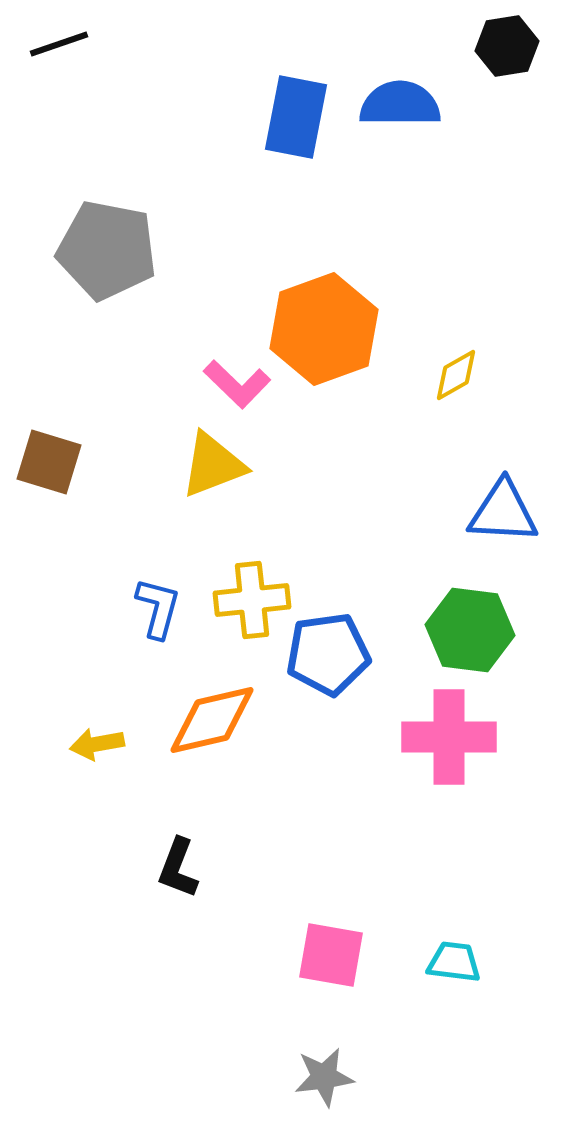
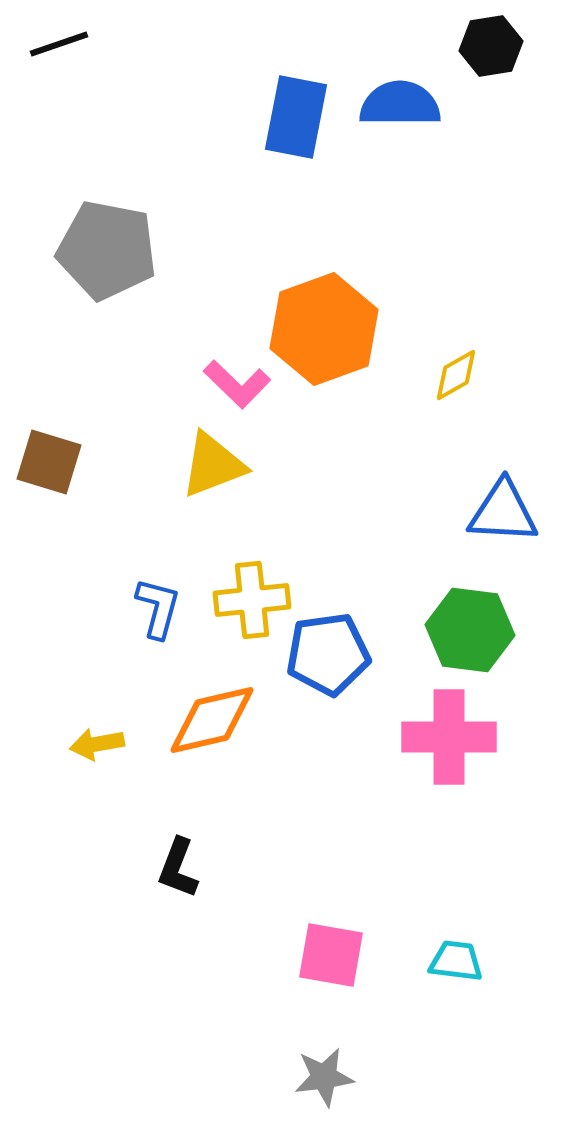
black hexagon: moved 16 px left
cyan trapezoid: moved 2 px right, 1 px up
